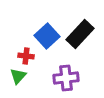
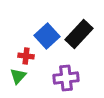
black rectangle: moved 1 px left
